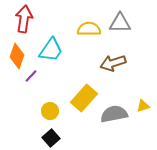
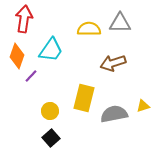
yellow rectangle: rotated 28 degrees counterclockwise
